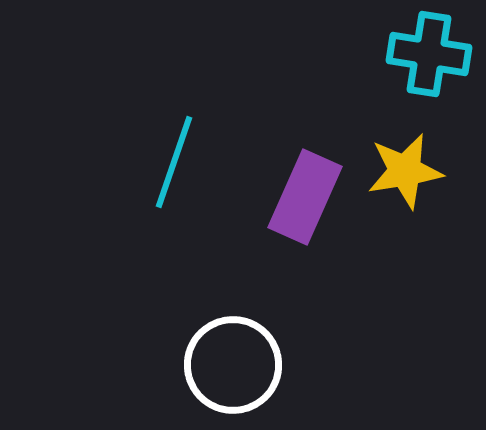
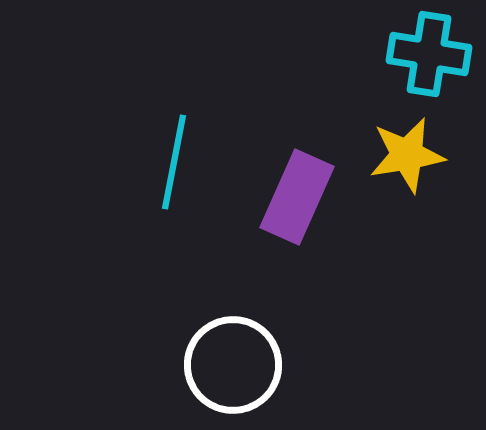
cyan line: rotated 8 degrees counterclockwise
yellow star: moved 2 px right, 16 px up
purple rectangle: moved 8 px left
